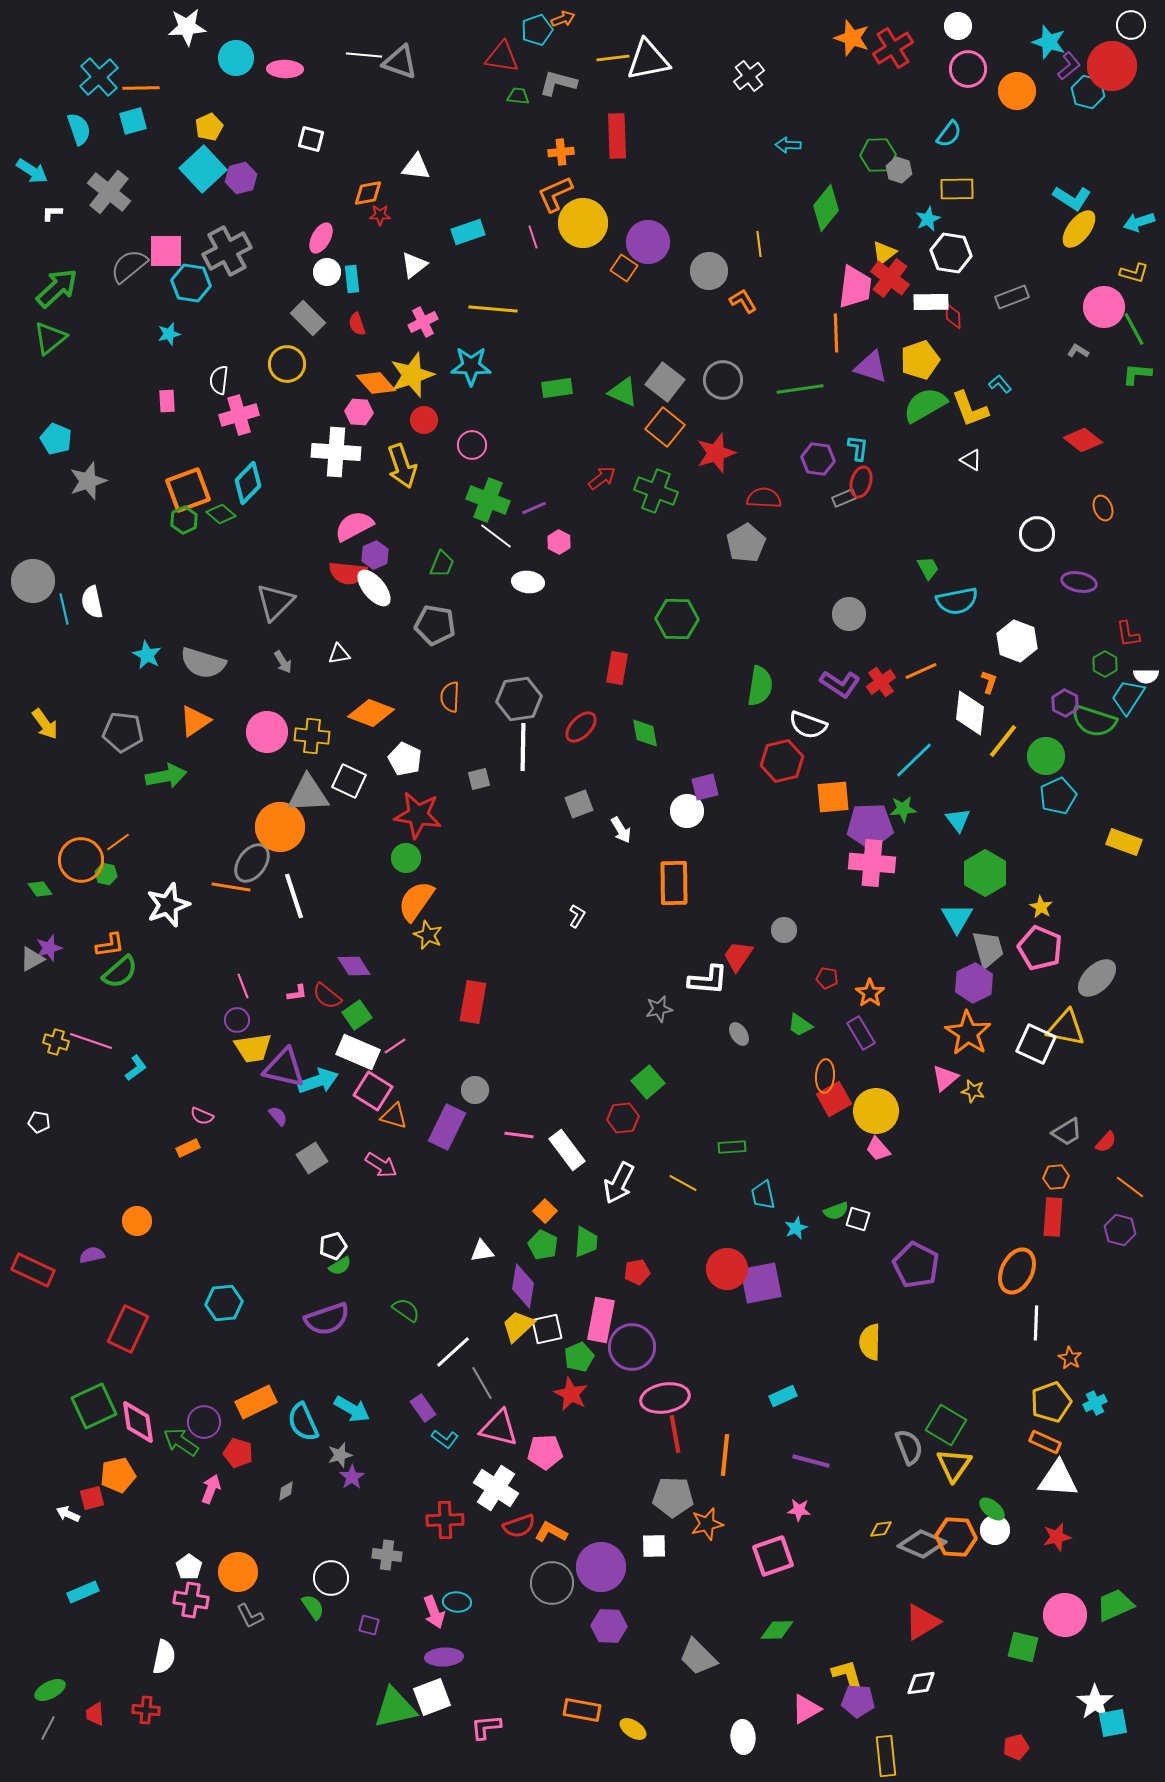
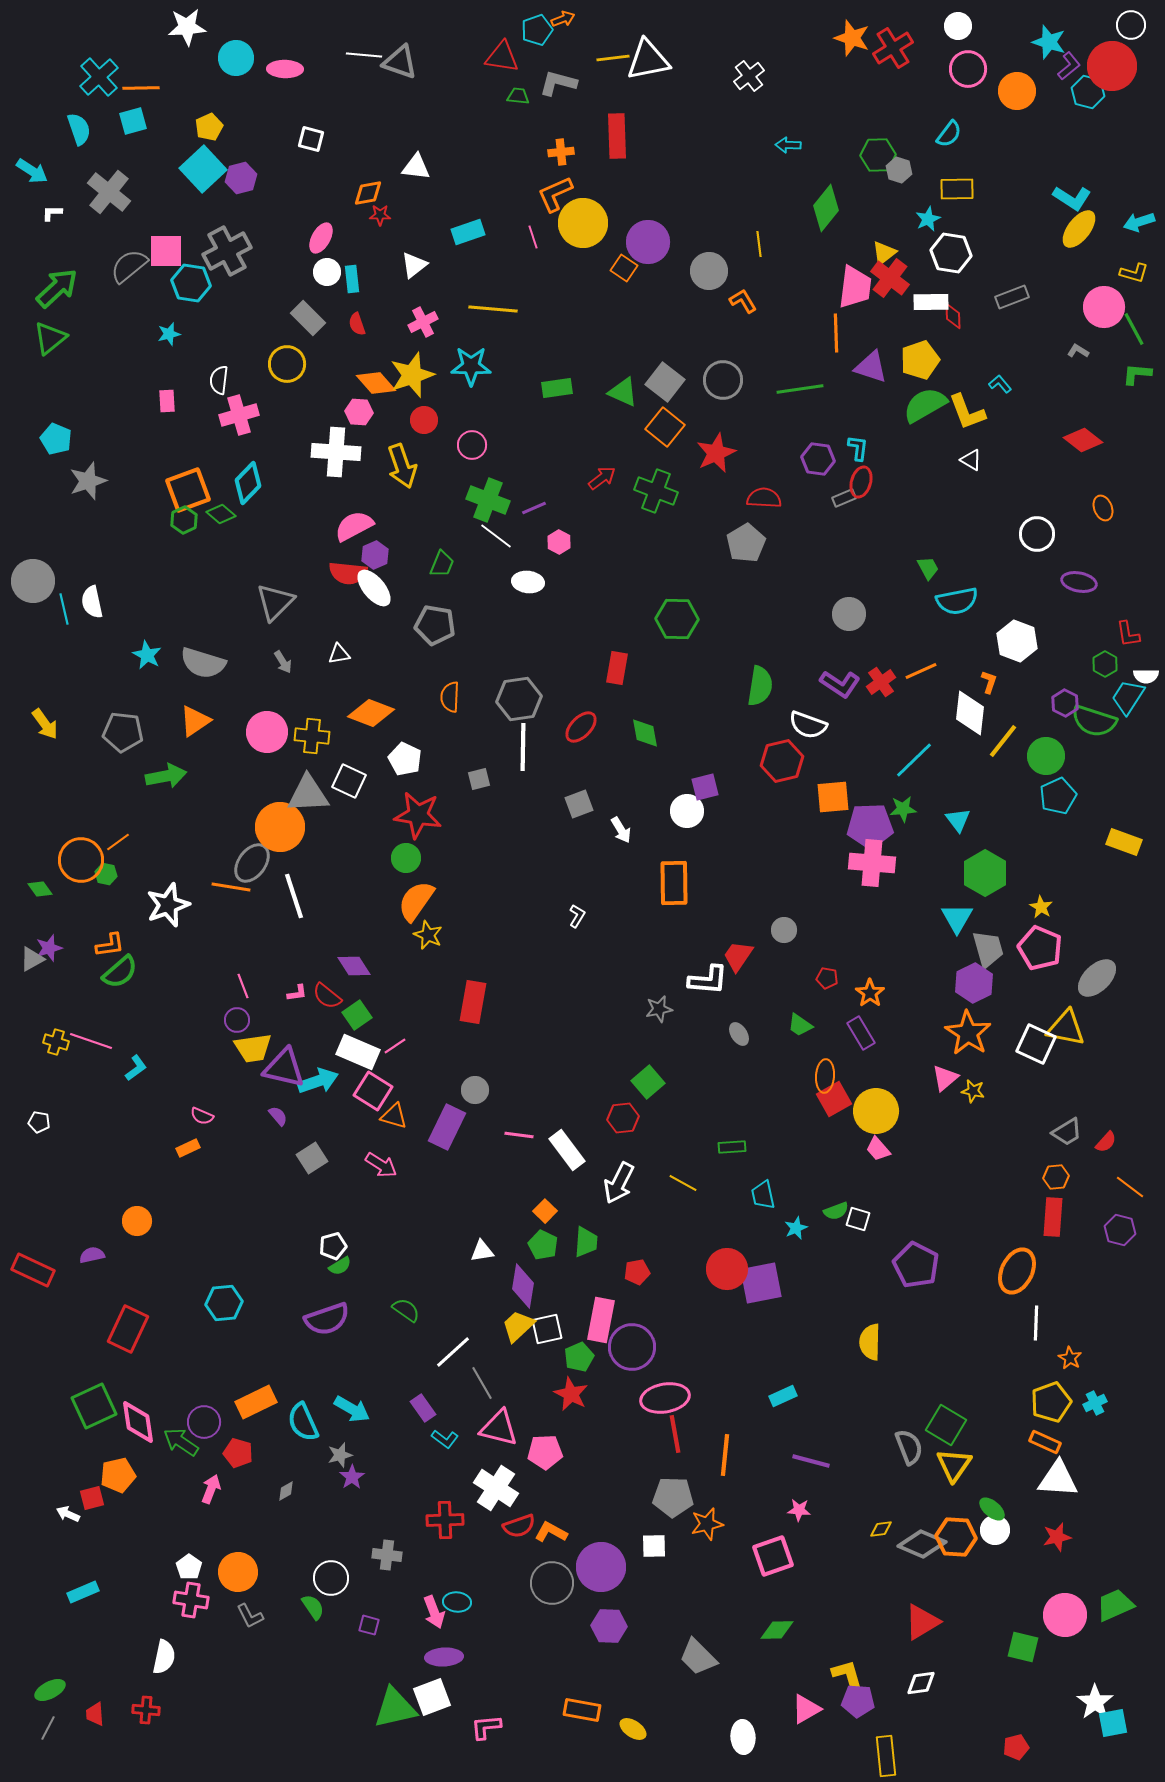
yellow L-shape at (970, 409): moved 3 px left, 3 px down
red star at (716, 453): rotated 6 degrees counterclockwise
